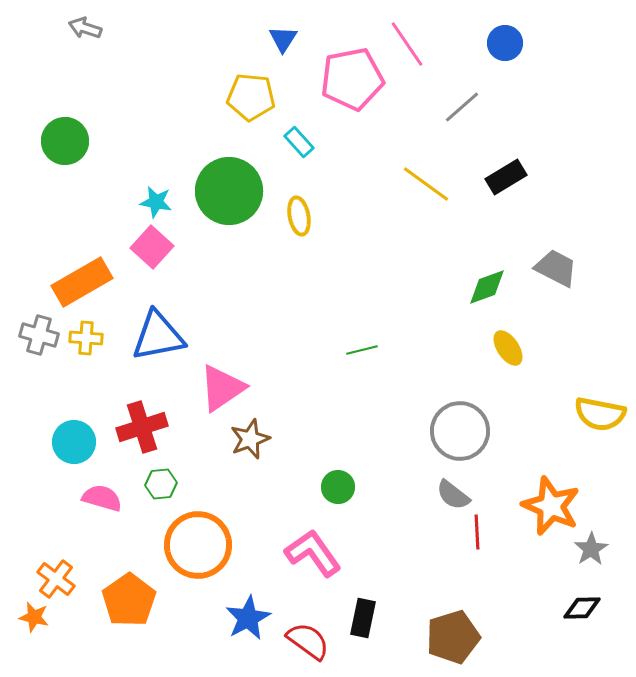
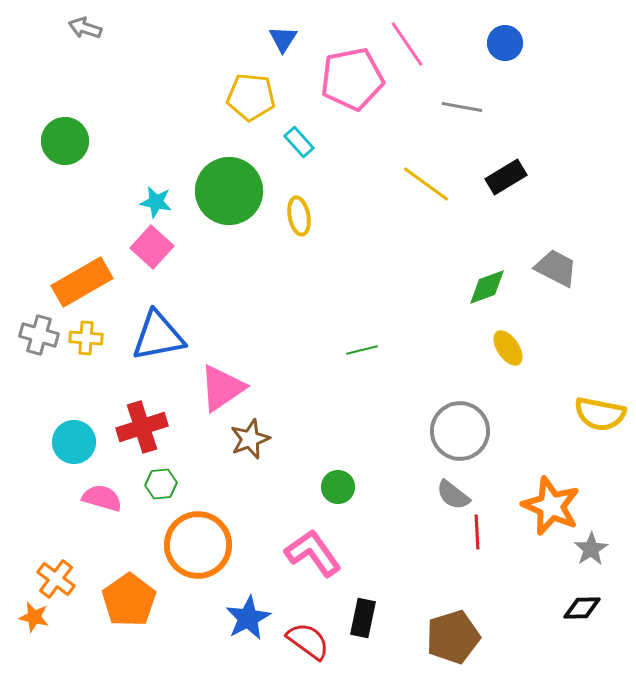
gray line at (462, 107): rotated 51 degrees clockwise
